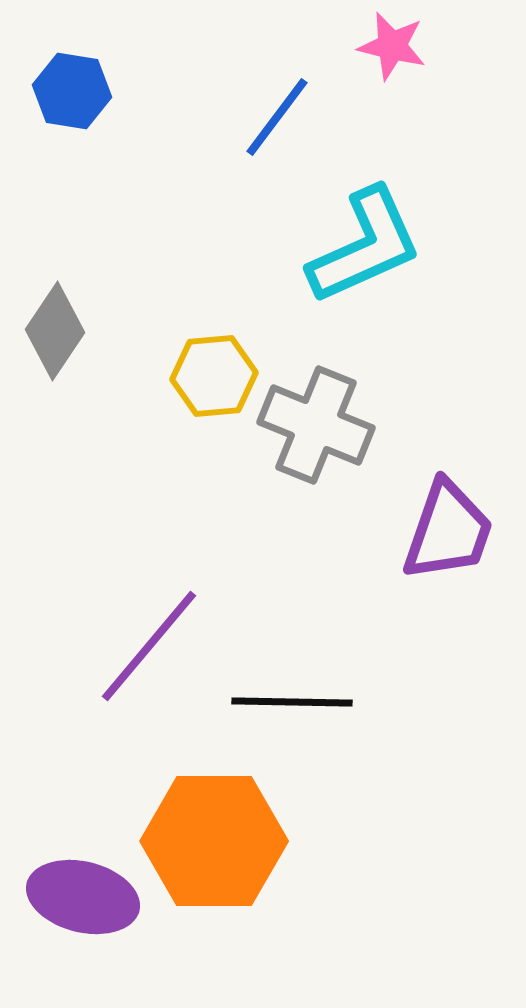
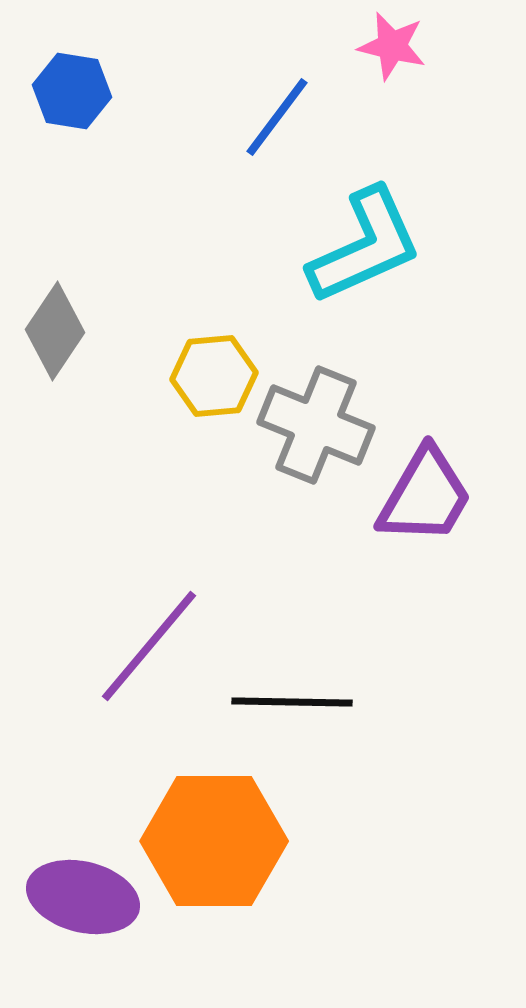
purple trapezoid: moved 23 px left, 35 px up; rotated 11 degrees clockwise
